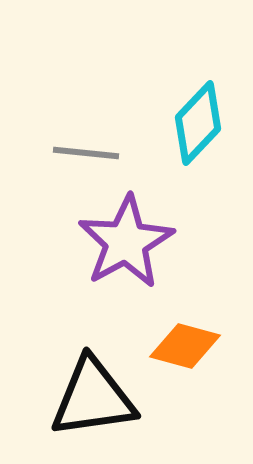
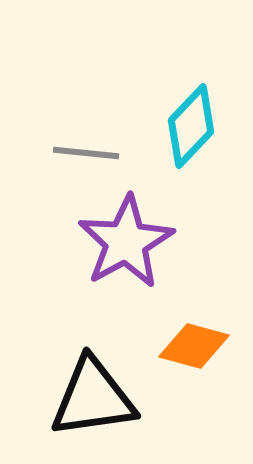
cyan diamond: moved 7 px left, 3 px down
orange diamond: moved 9 px right
